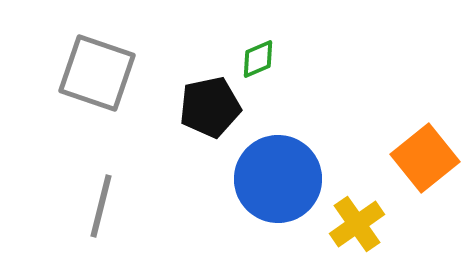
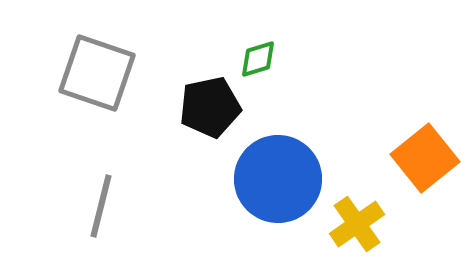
green diamond: rotated 6 degrees clockwise
